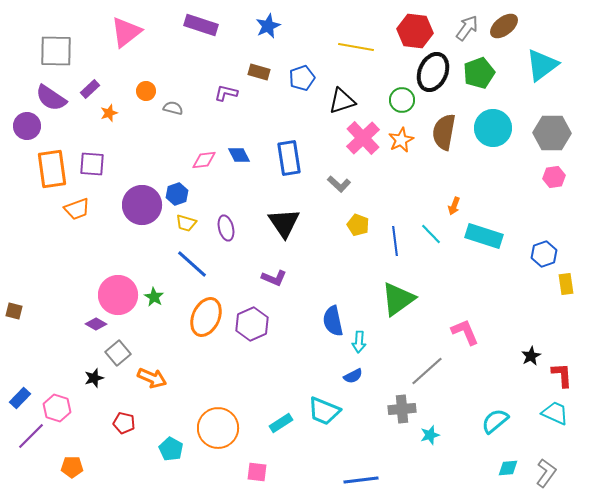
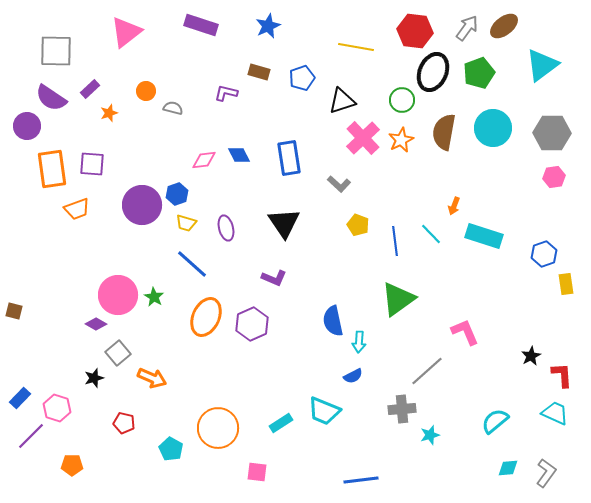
orange pentagon at (72, 467): moved 2 px up
